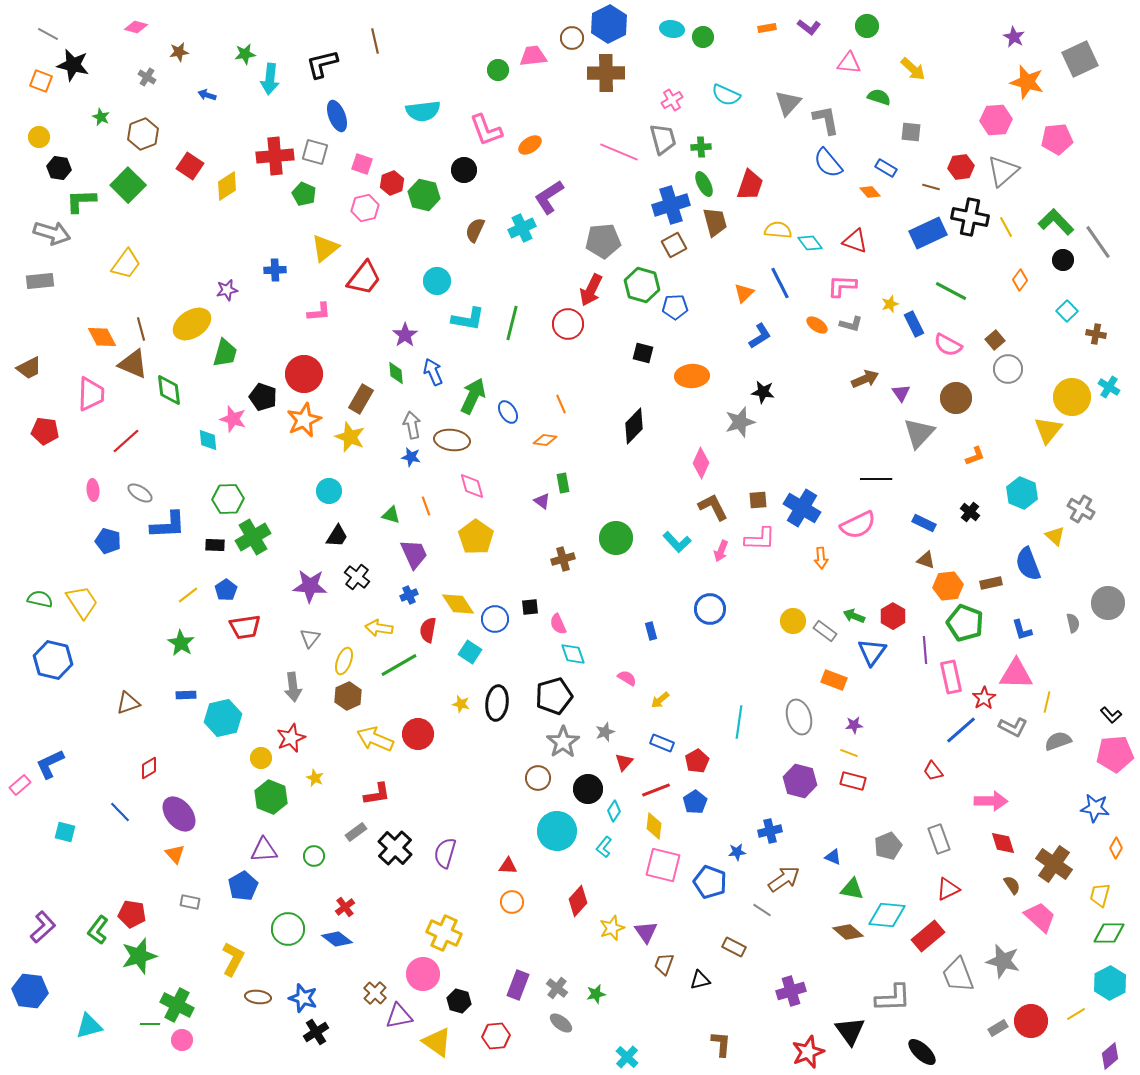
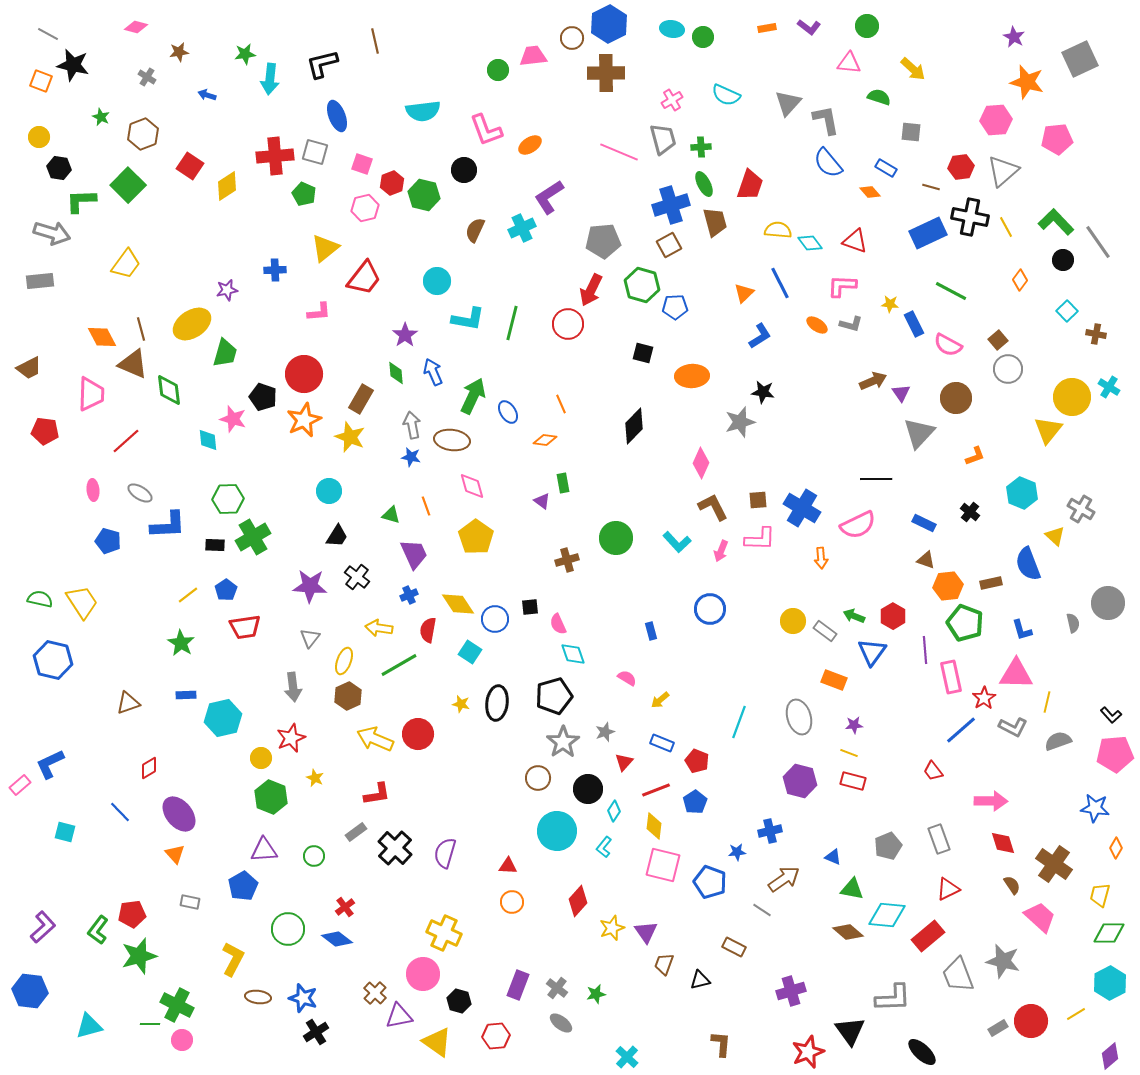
brown square at (674, 245): moved 5 px left
yellow star at (890, 304): rotated 24 degrees clockwise
brown square at (995, 340): moved 3 px right
brown arrow at (865, 379): moved 8 px right, 2 px down
brown cross at (563, 559): moved 4 px right, 1 px down
cyan line at (739, 722): rotated 12 degrees clockwise
red pentagon at (697, 761): rotated 20 degrees counterclockwise
red pentagon at (132, 914): rotated 16 degrees counterclockwise
